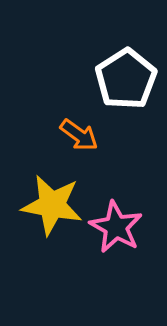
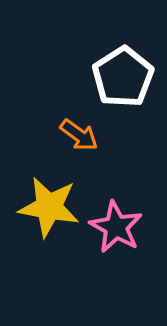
white pentagon: moved 3 px left, 2 px up
yellow star: moved 3 px left, 2 px down
